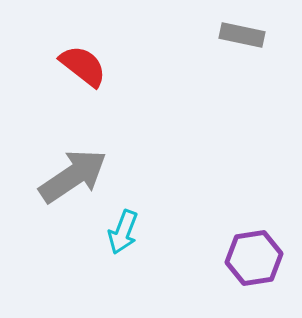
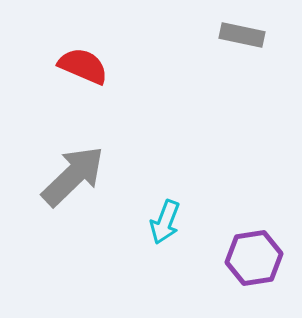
red semicircle: rotated 15 degrees counterclockwise
gray arrow: rotated 10 degrees counterclockwise
cyan arrow: moved 42 px right, 10 px up
